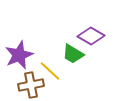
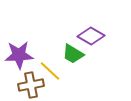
purple star: rotated 20 degrees clockwise
